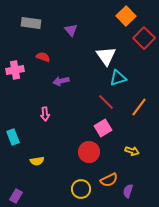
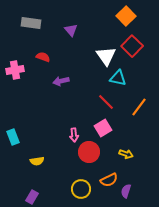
red square: moved 12 px left, 8 px down
cyan triangle: rotated 30 degrees clockwise
pink arrow: moved 29 px right, 21 px down
yellow arrow: moved 6 px left, 3 px down
purple semicircle: moved 2 px left
purple rectangle: moved 16 px right, 1 px down
